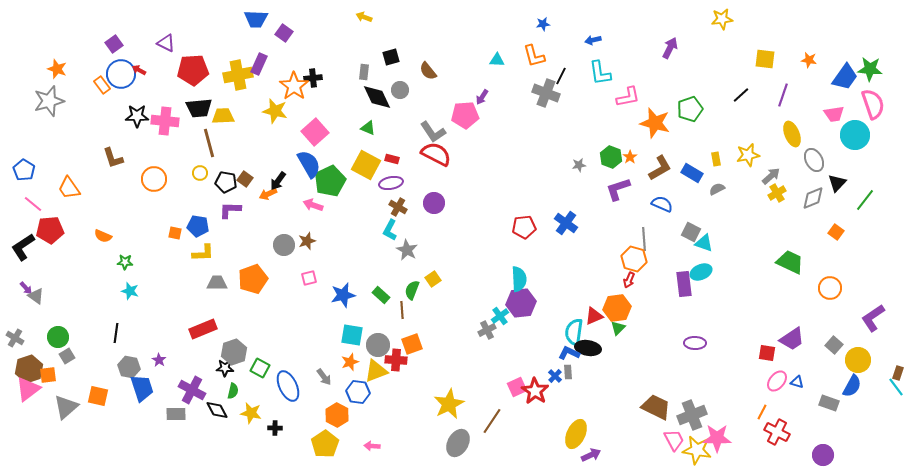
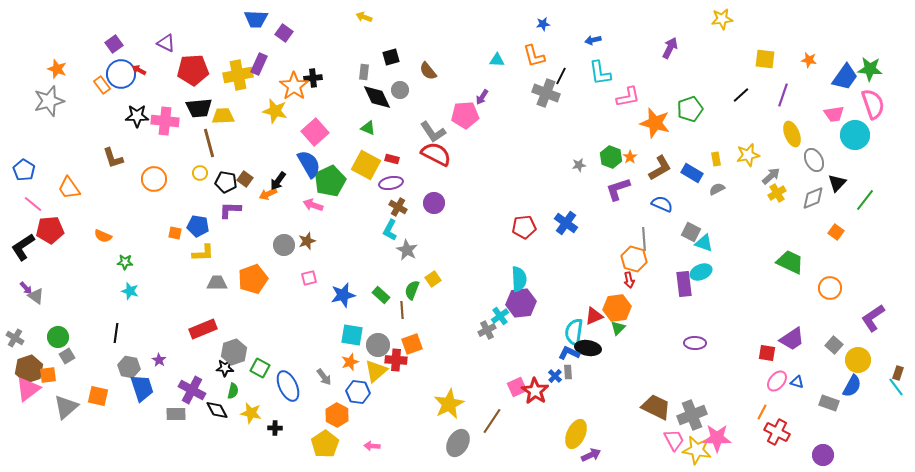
red arrow at (629, 280): rotated 35 degrees counterclockwise
yellow triangle at (376, 371): rotated 20 degrees counterclockwise
